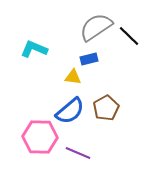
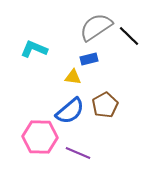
brown pentagon: moved 1 px left, 3 px up
